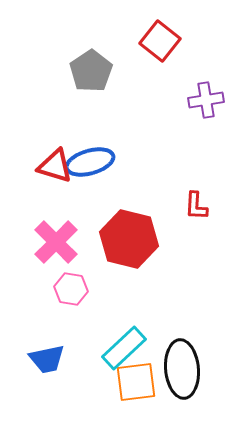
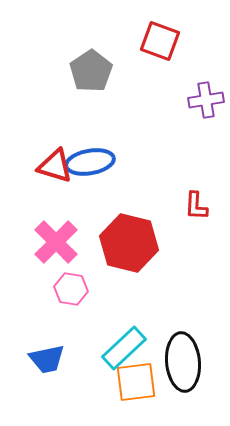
red square: rotated 18 degrees counterclockwise
blue ellipse: rotated 6 degrees clockwise
red hexagon: moved 4 px down
black ellipse: moved 1 px right, 7 px up
